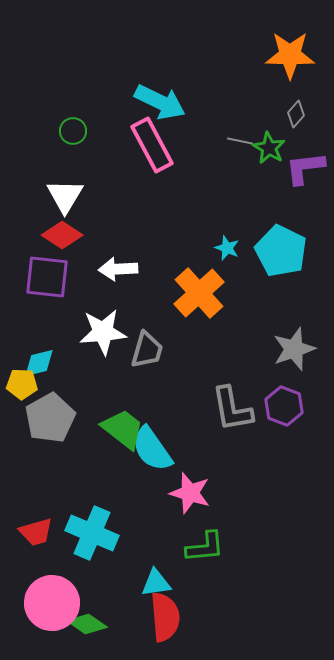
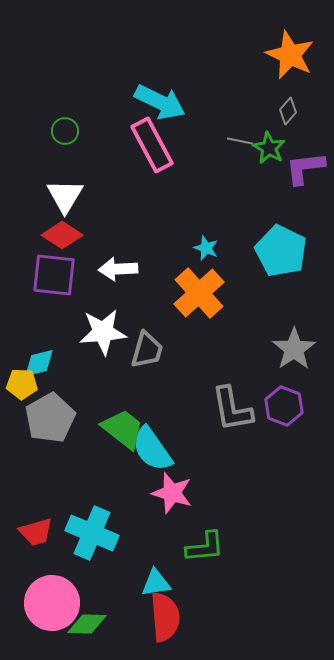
orange star: rotated 24 degrees clockwise
gray diamond: moved 8 px left, 3 px up
green circle: moved 8 px left
cyan star: moved 21 px left
purple square: moved 7 px right, 2 px up
gray star: rotated 15 degrees counterclockwise
pink star: moved 18 px left
green diamond: rotated 33 degrees counterclockwise
